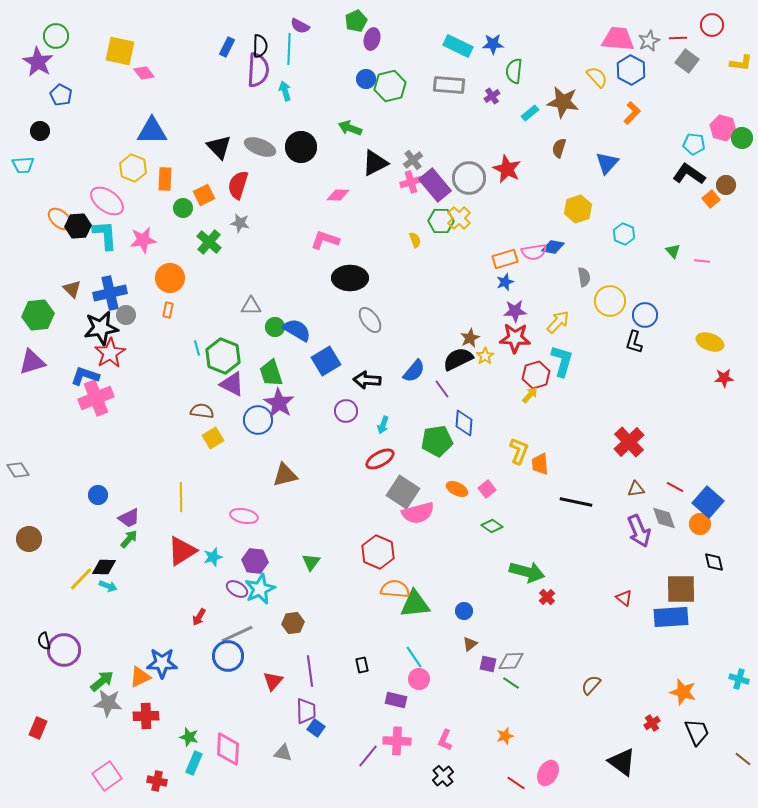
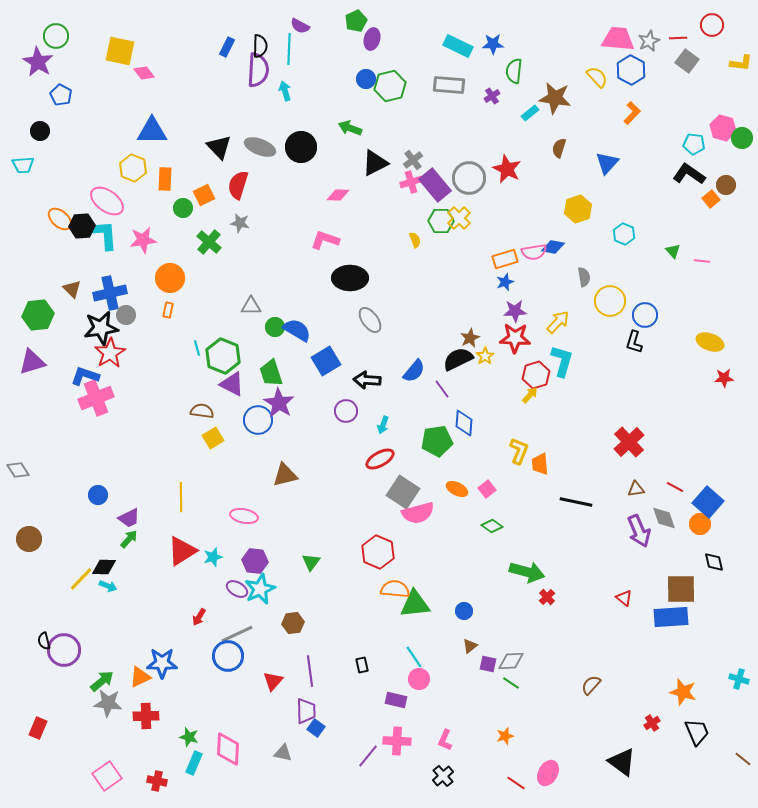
brown star at (563, 102): moved 8 px left, 4 px up
black hexagon at (78, 226): moved 4 px right
brown triangle at (470, 644): moved 2 px down
